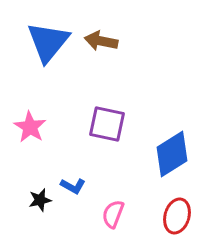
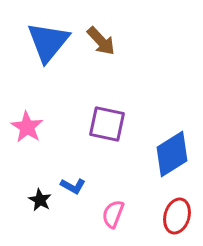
brown arrow: rotated 144 degrees counterclockwise
pink star: moved 3 px left
black star: rotated 30 degrees counterclockwise
